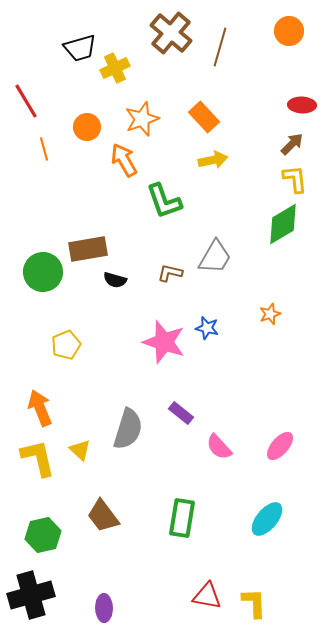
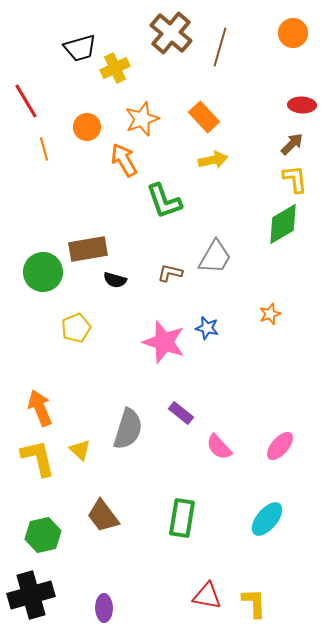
orange circle at (289, 31): moved 4 px right, 2 px down
yellow pentagon at (66, 345): moved 10 px right, 17 px up
